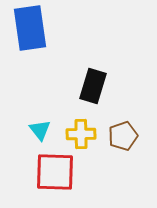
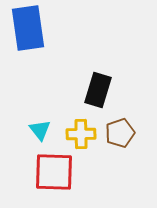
blue rectangle: moved 2 px left
black rectangle: moved 5 px right, 4 px down
brown pentagon: moved 3 px left, 3 px up
red square: moved 1 px left
